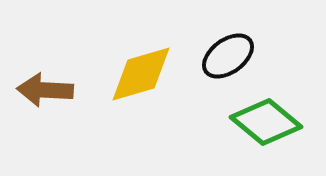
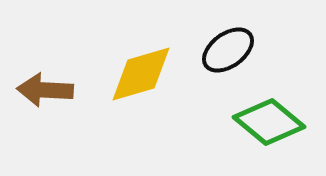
black ellipse: moved 6 px up
green diamond: moved 3 px right
